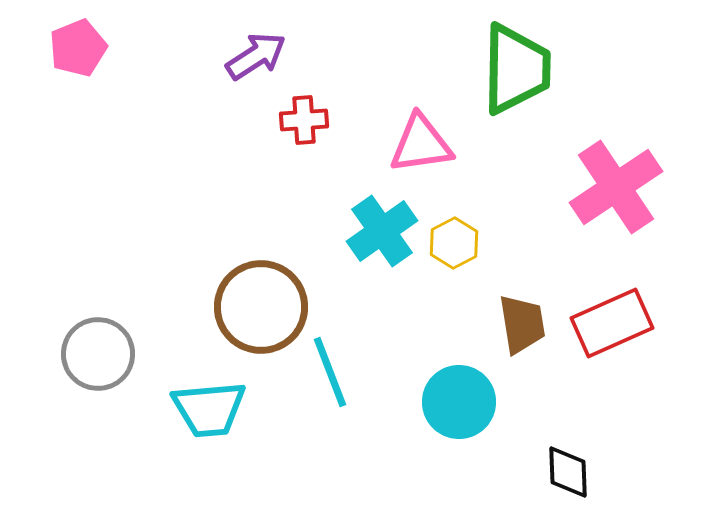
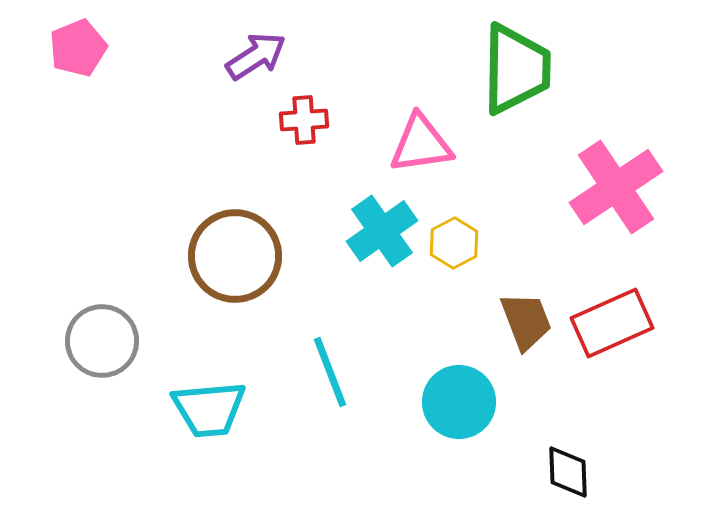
brown circle: moved 26 px left, 51 px up
brown trapezoid: moved 4 px right, 3 px up; rotated 12 degrees counterclockwise
gray circle: moved 4 px right, 13 px up
